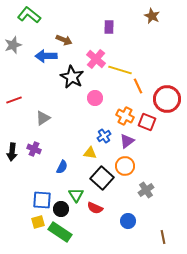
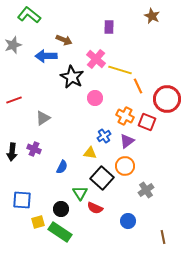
green triangle: moved 4 px right, 2 px up
blue square: moved 20 px left
